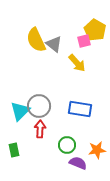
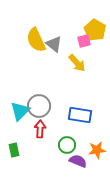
blue rectangle: moved 6 px down
purple semicircle: moved 2 px up
